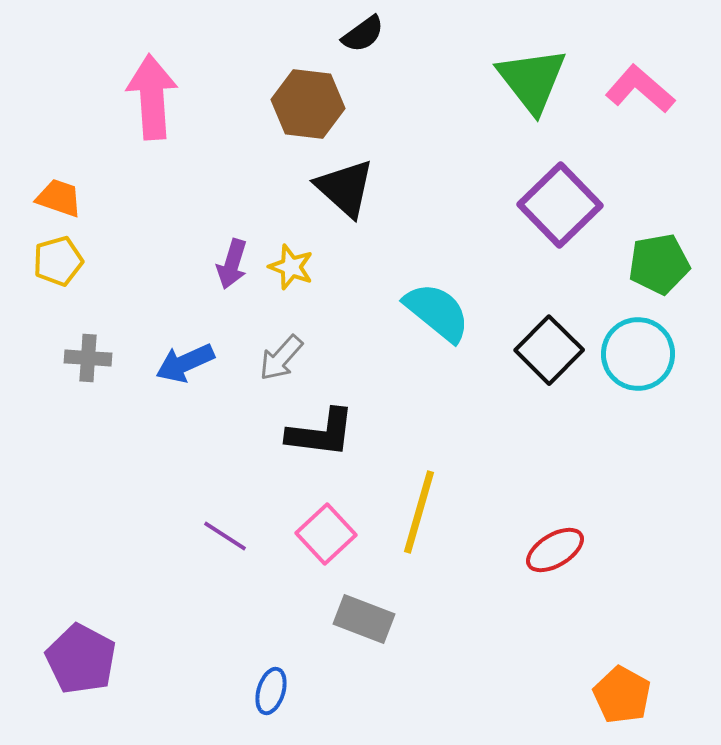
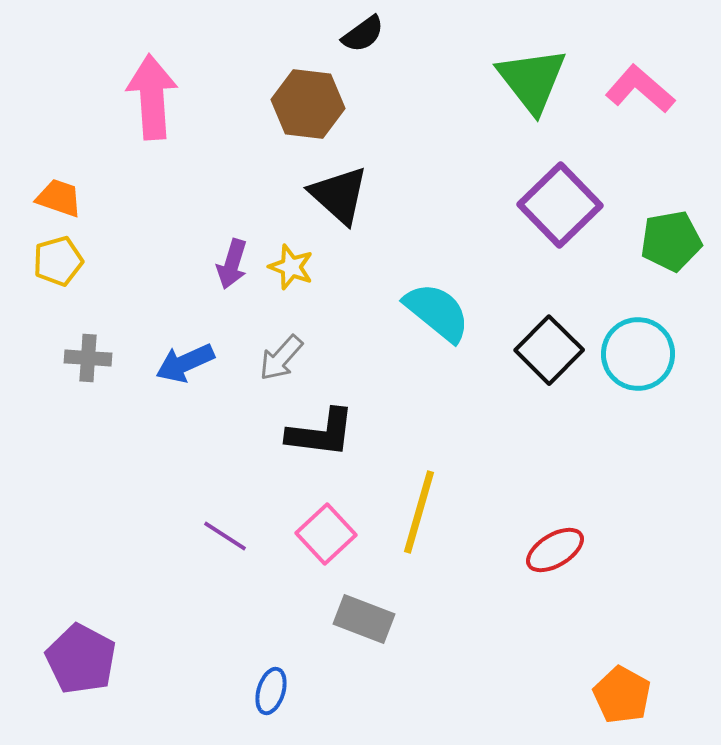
black triangle: moved 6 px left, 7 px down
green pentagon: moved 12 px right, 23 px up
